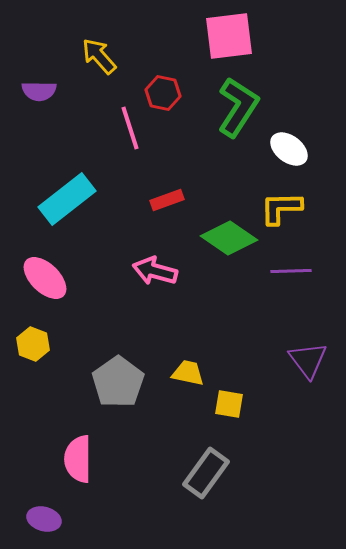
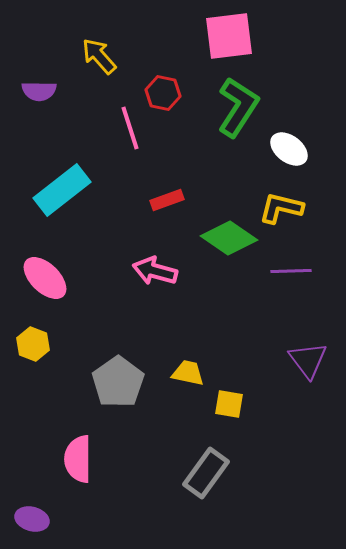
cyan rectangle: moved 5 px left, 9 px up
yellow L-shape: rotated 15 degrees clockwise
purple ellipse: moved 12 px left
